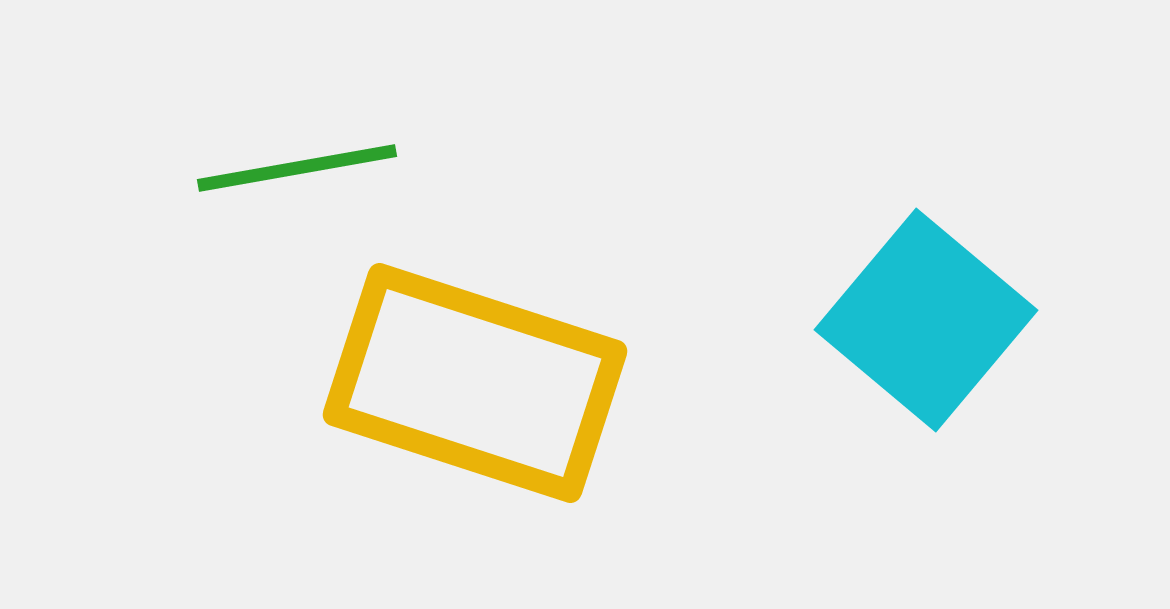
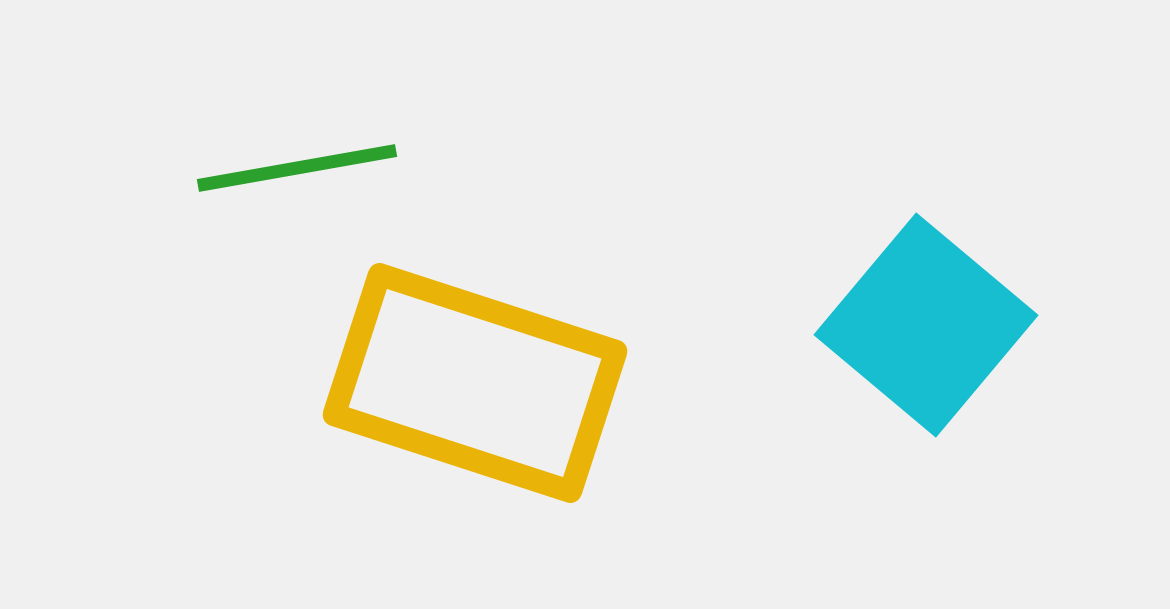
cyan square: moved 5 px down
